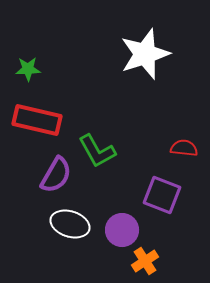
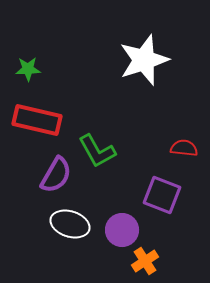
white star: moved 1 px left, 6 px down
